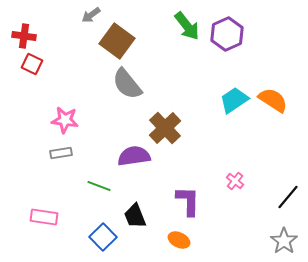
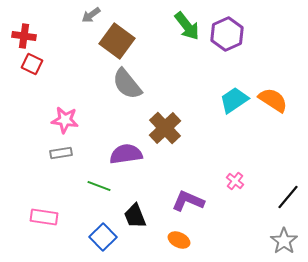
purple semicircle: moved 8 px left, 2 px up
purple L-shape: rotated 68 degrees counterclockwise
